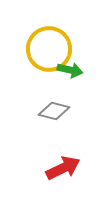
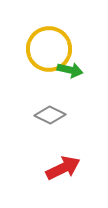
gray diamond: moved 4 px left, 4 px down; rotated 12 degrees clockwise
